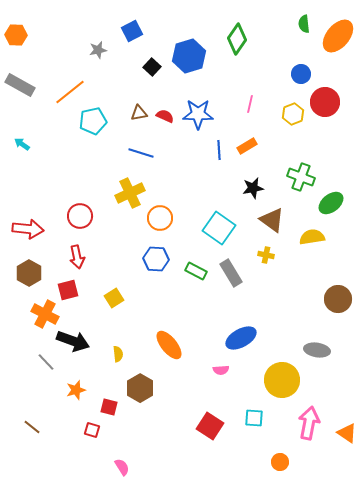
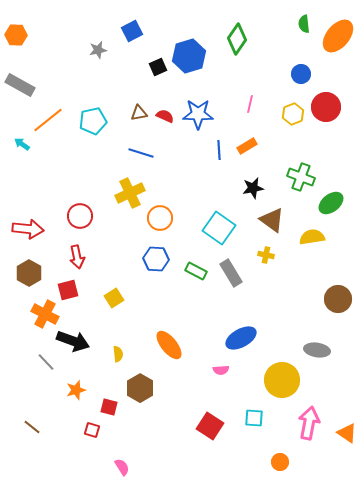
black square at (152, 67): moved 6 px right; rotated 24 degrees clockwise
orange line at (70, 92): moved 22 px left, 28 px down
red circle at (325, 102): moved 1 px right, 5 px down
